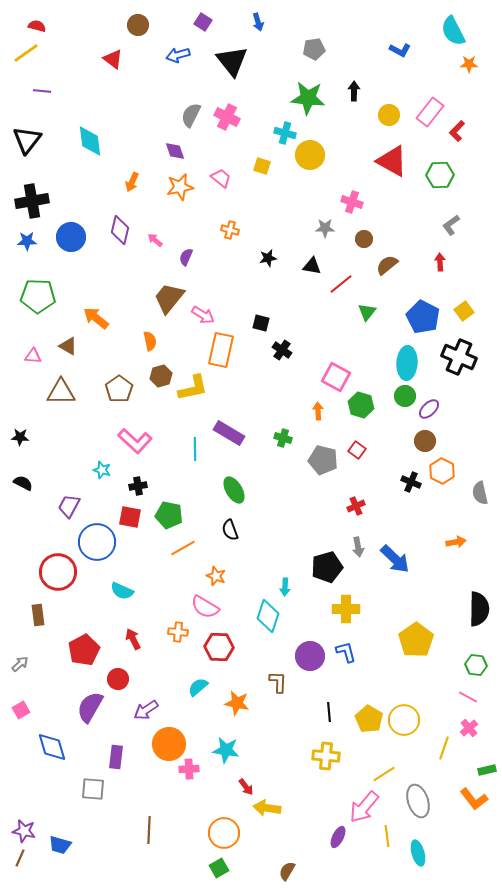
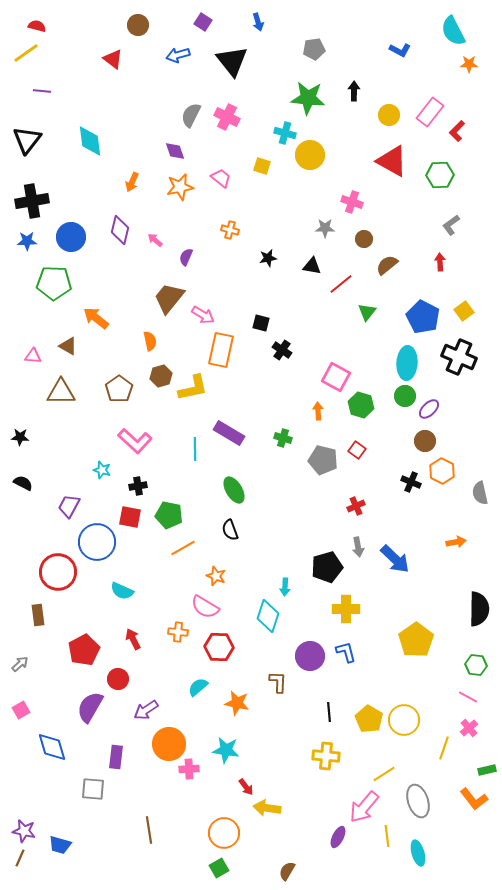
green pentagon at (38, 296): moved 16 px right, 13 px up
brown line at (149, 830): rotated 12 degrees counterclockwise
